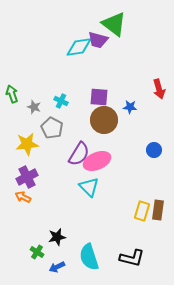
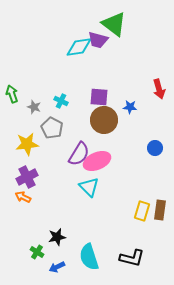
blue circle: moved 1 px right, 2 px up
brown rectangle: moved 2 px right
